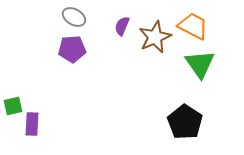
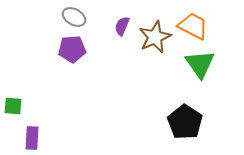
green square: rotated 18 degrees clockwise
purple rectangle: moved 14 px down
